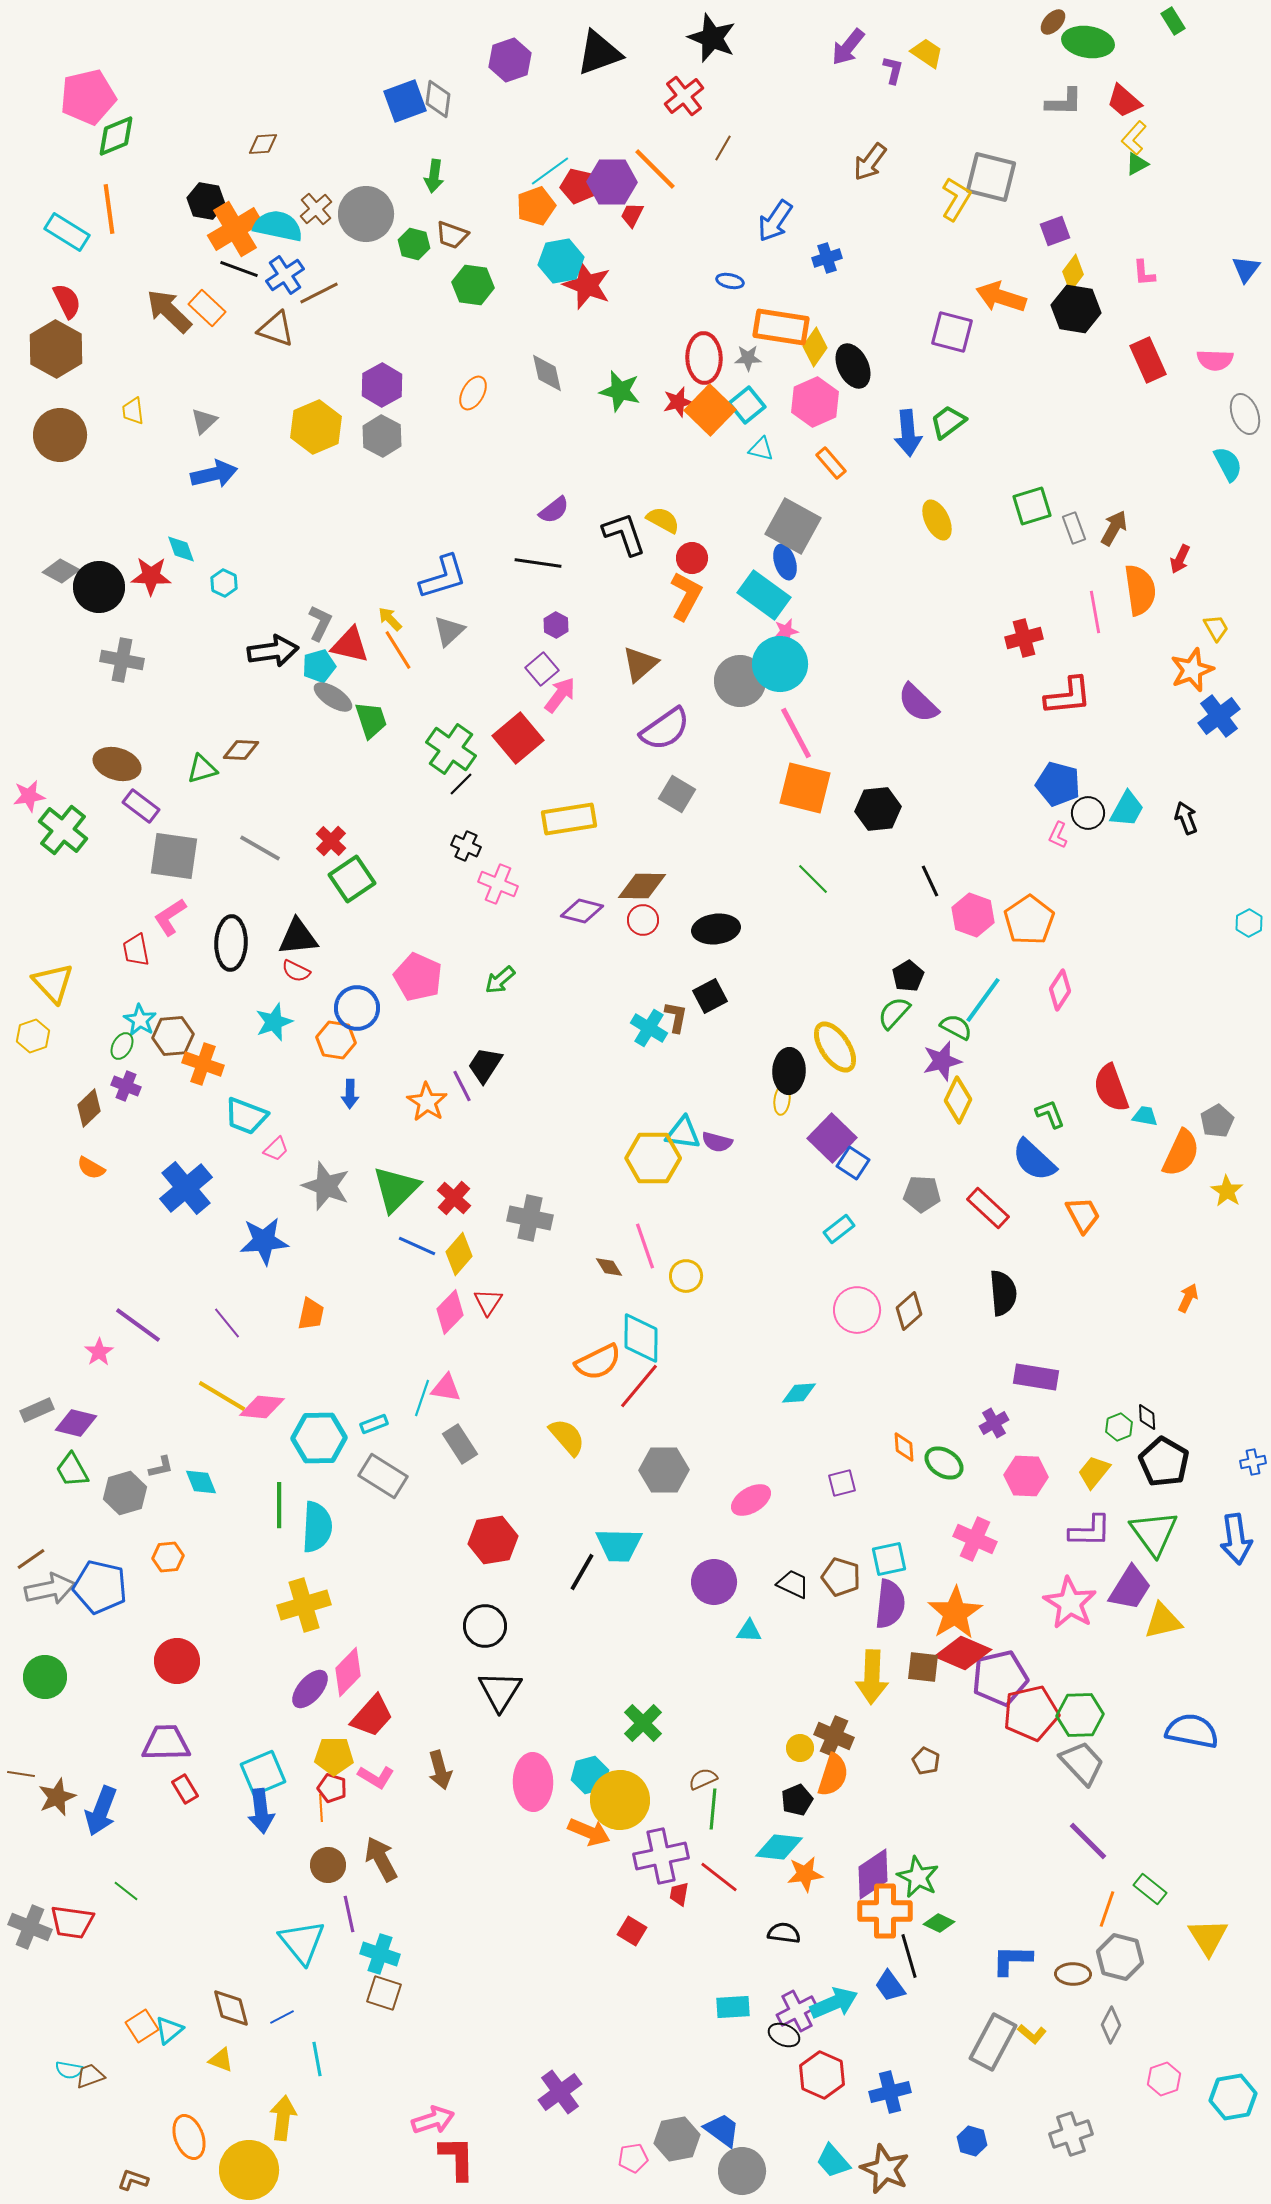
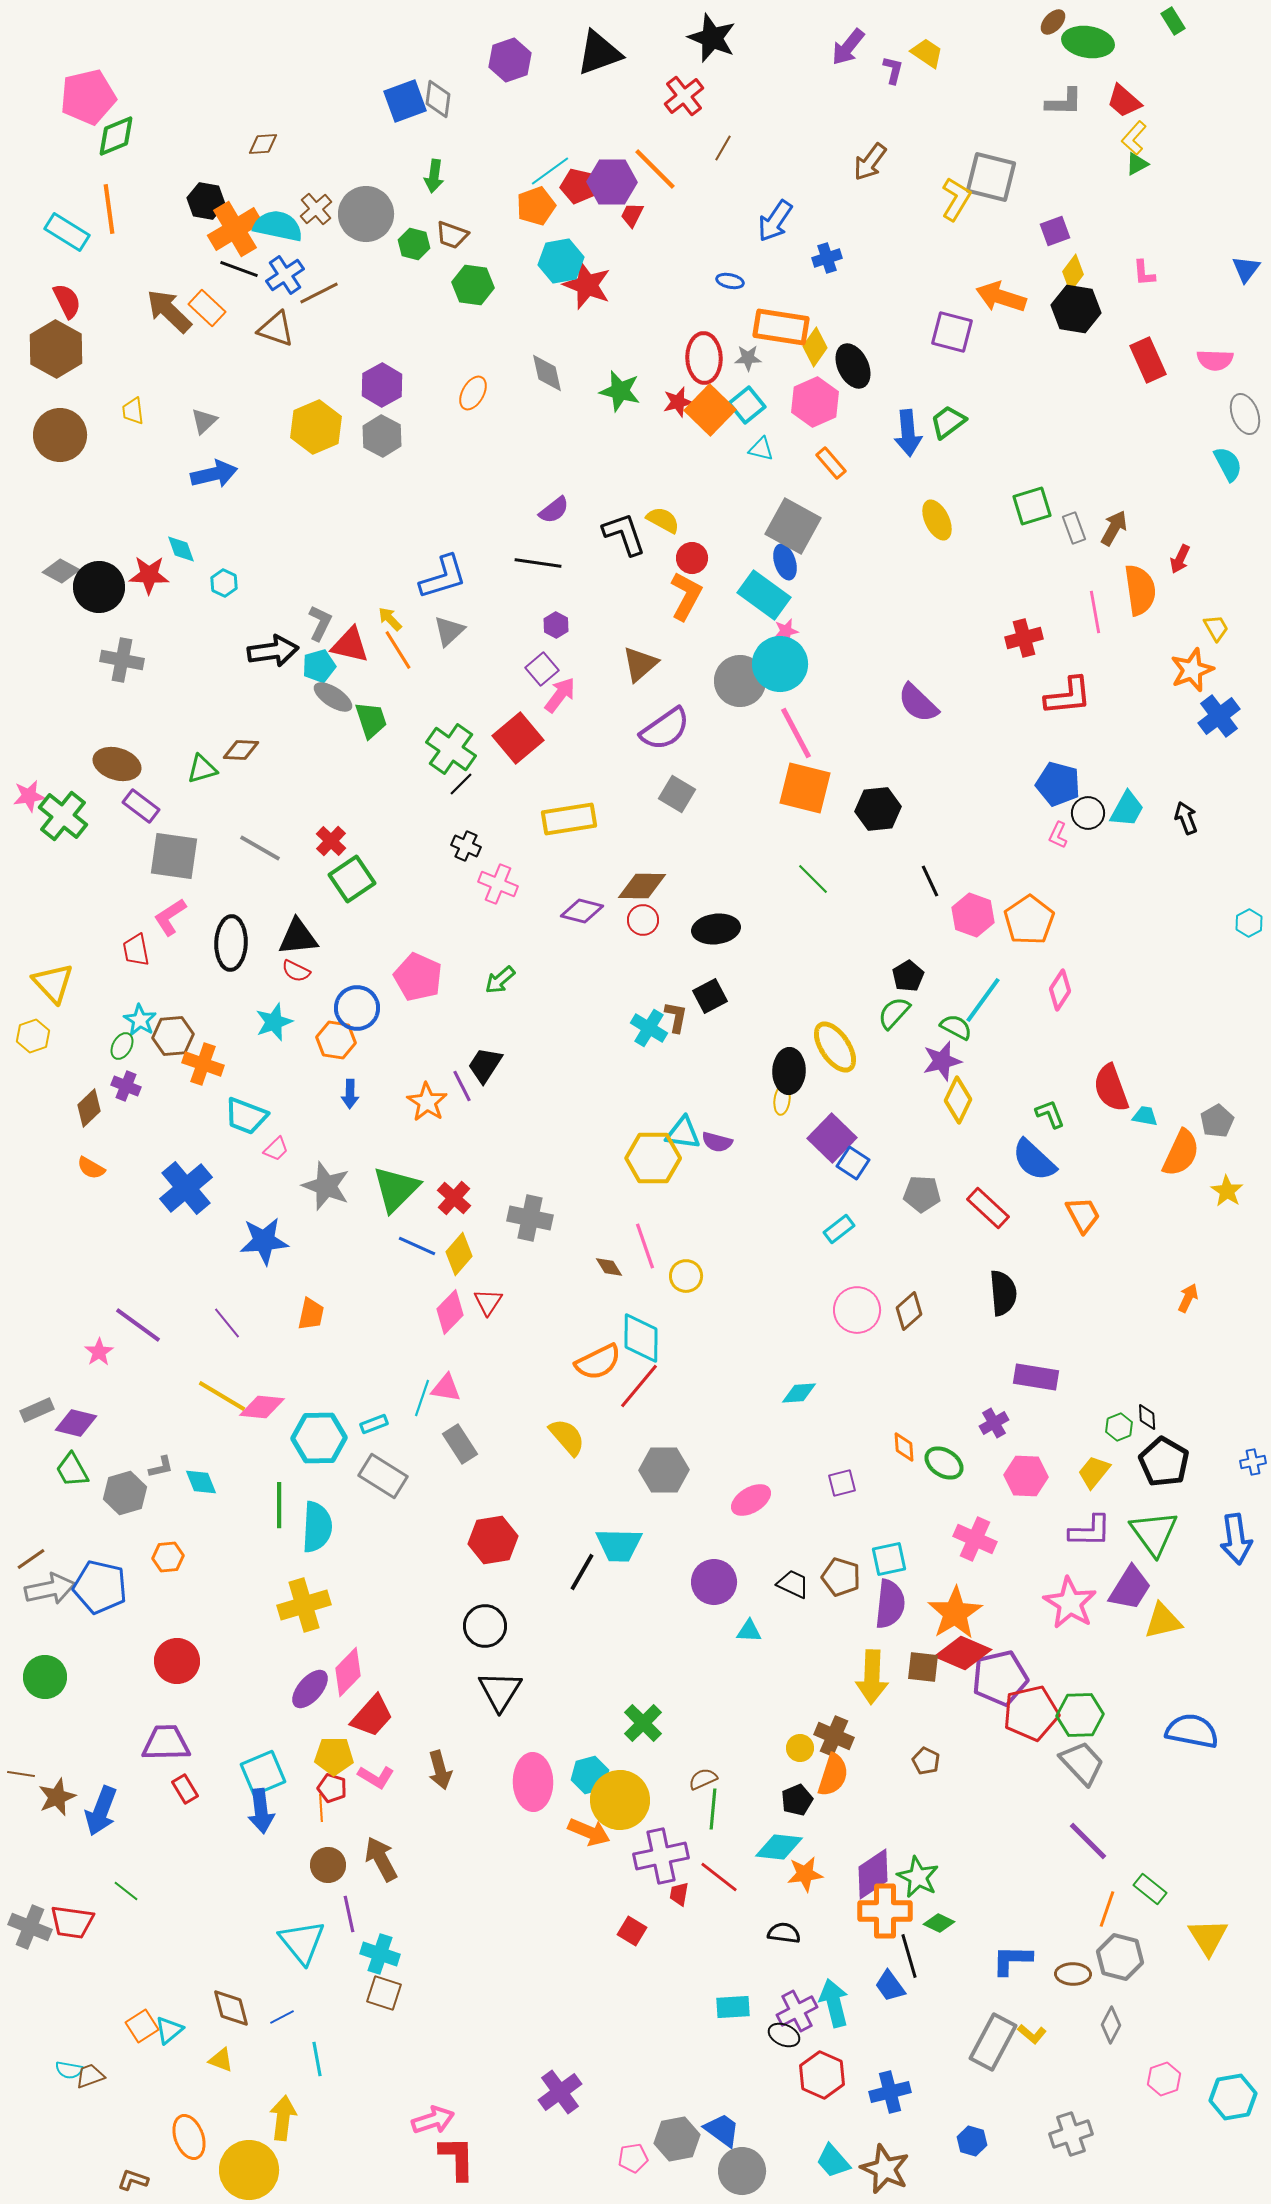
red star at (151, 576): moved 2 px left, 1 px up
green cross at (63, 830): moved 14 px up
cyan arrow at (834, 2003): rotated 81 degrees counterclockwise
